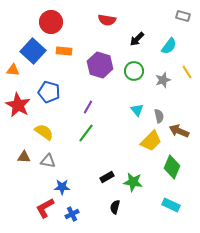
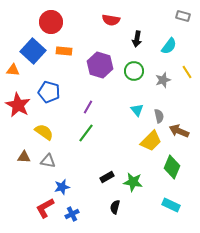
red semicircle: moved 4 px right
black arrow: rotated 35 degrees counterclockwise
blue star: rotated 14 degrees counterclockwise
